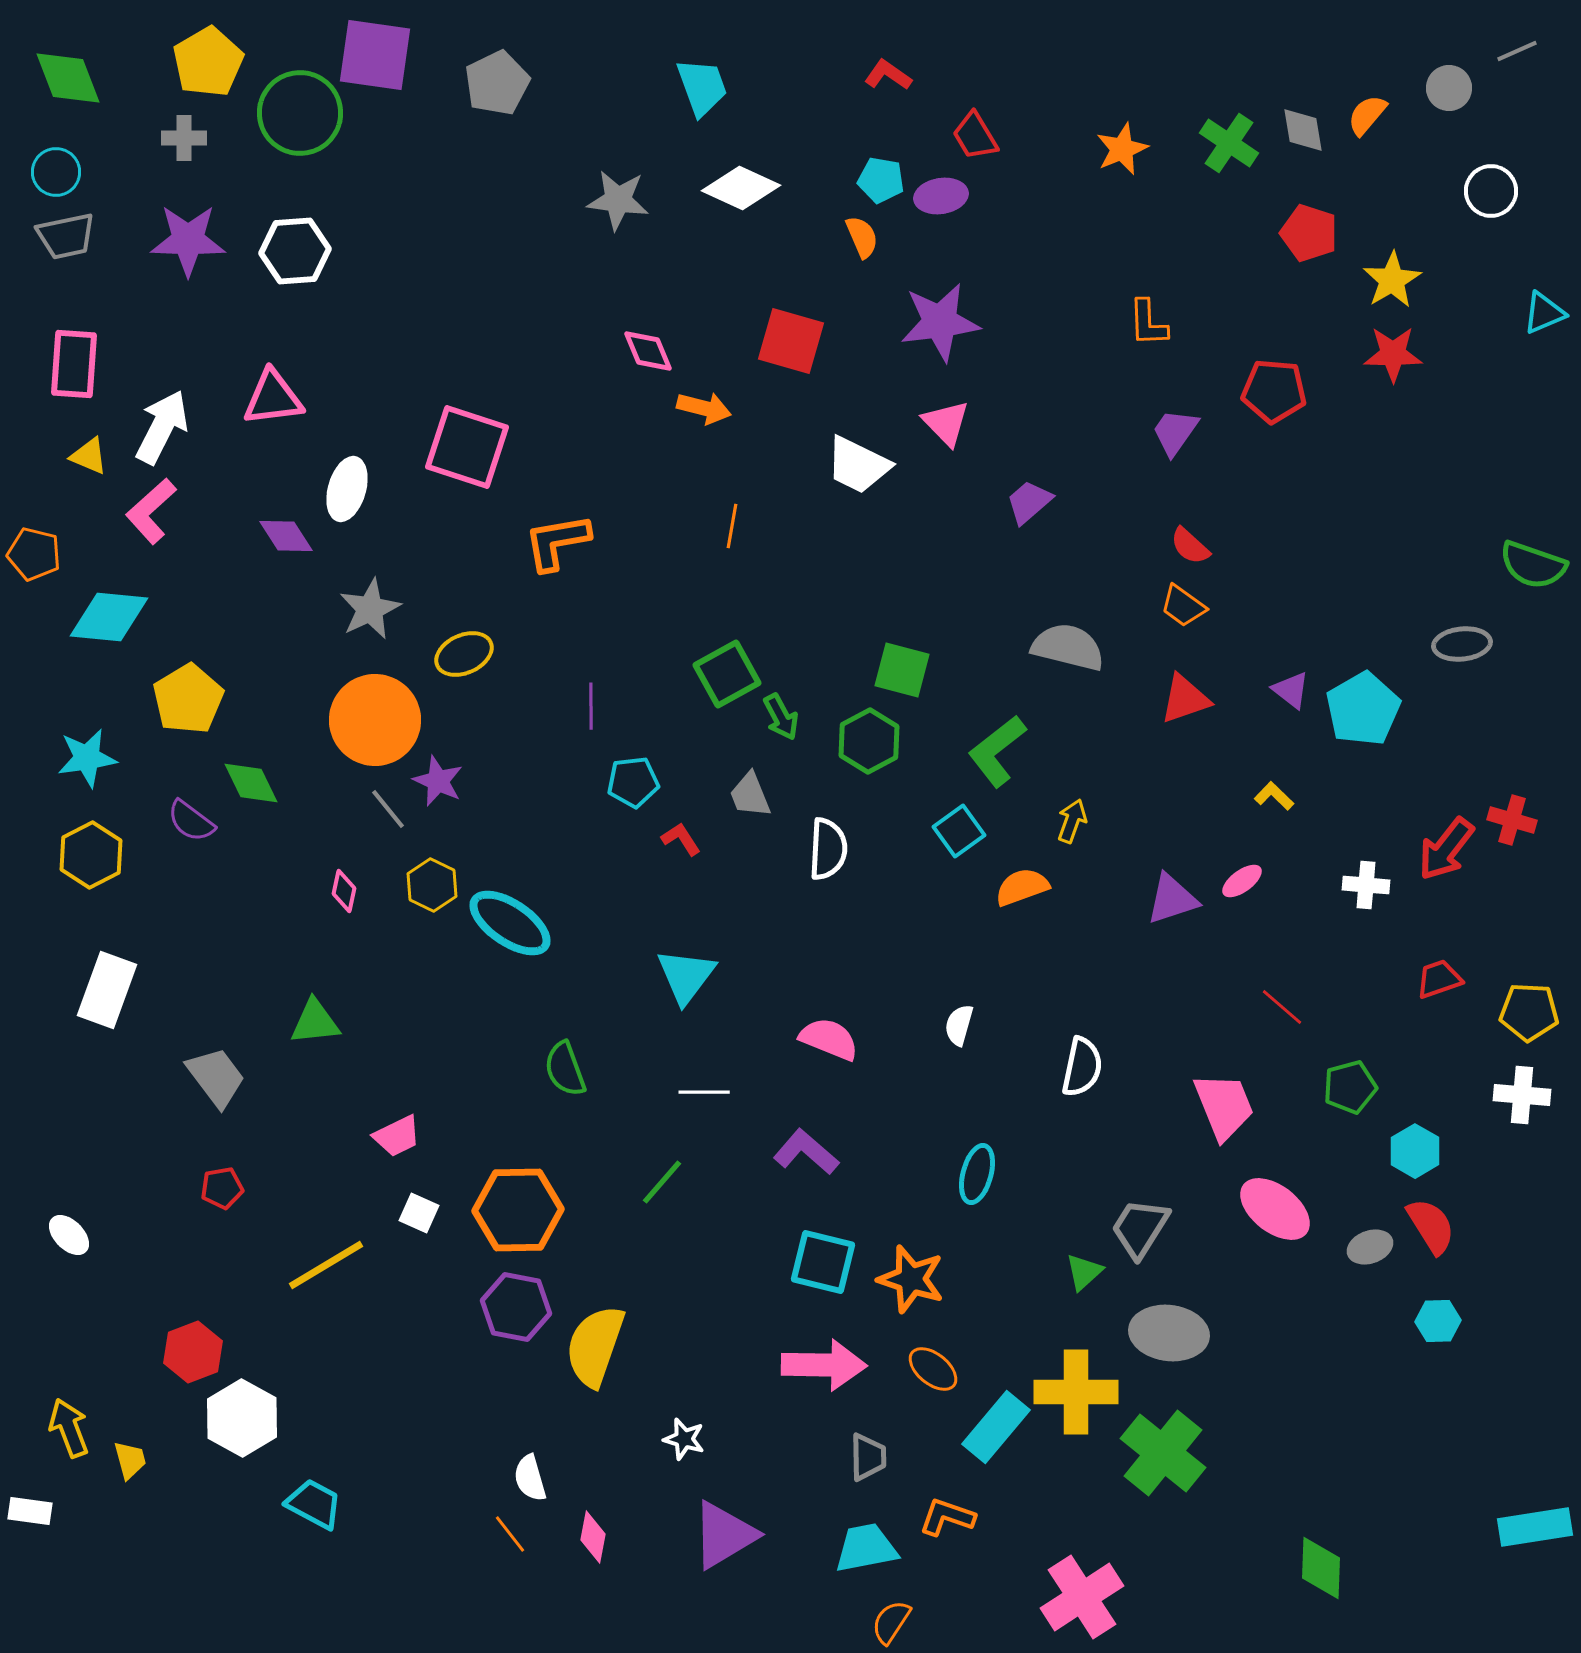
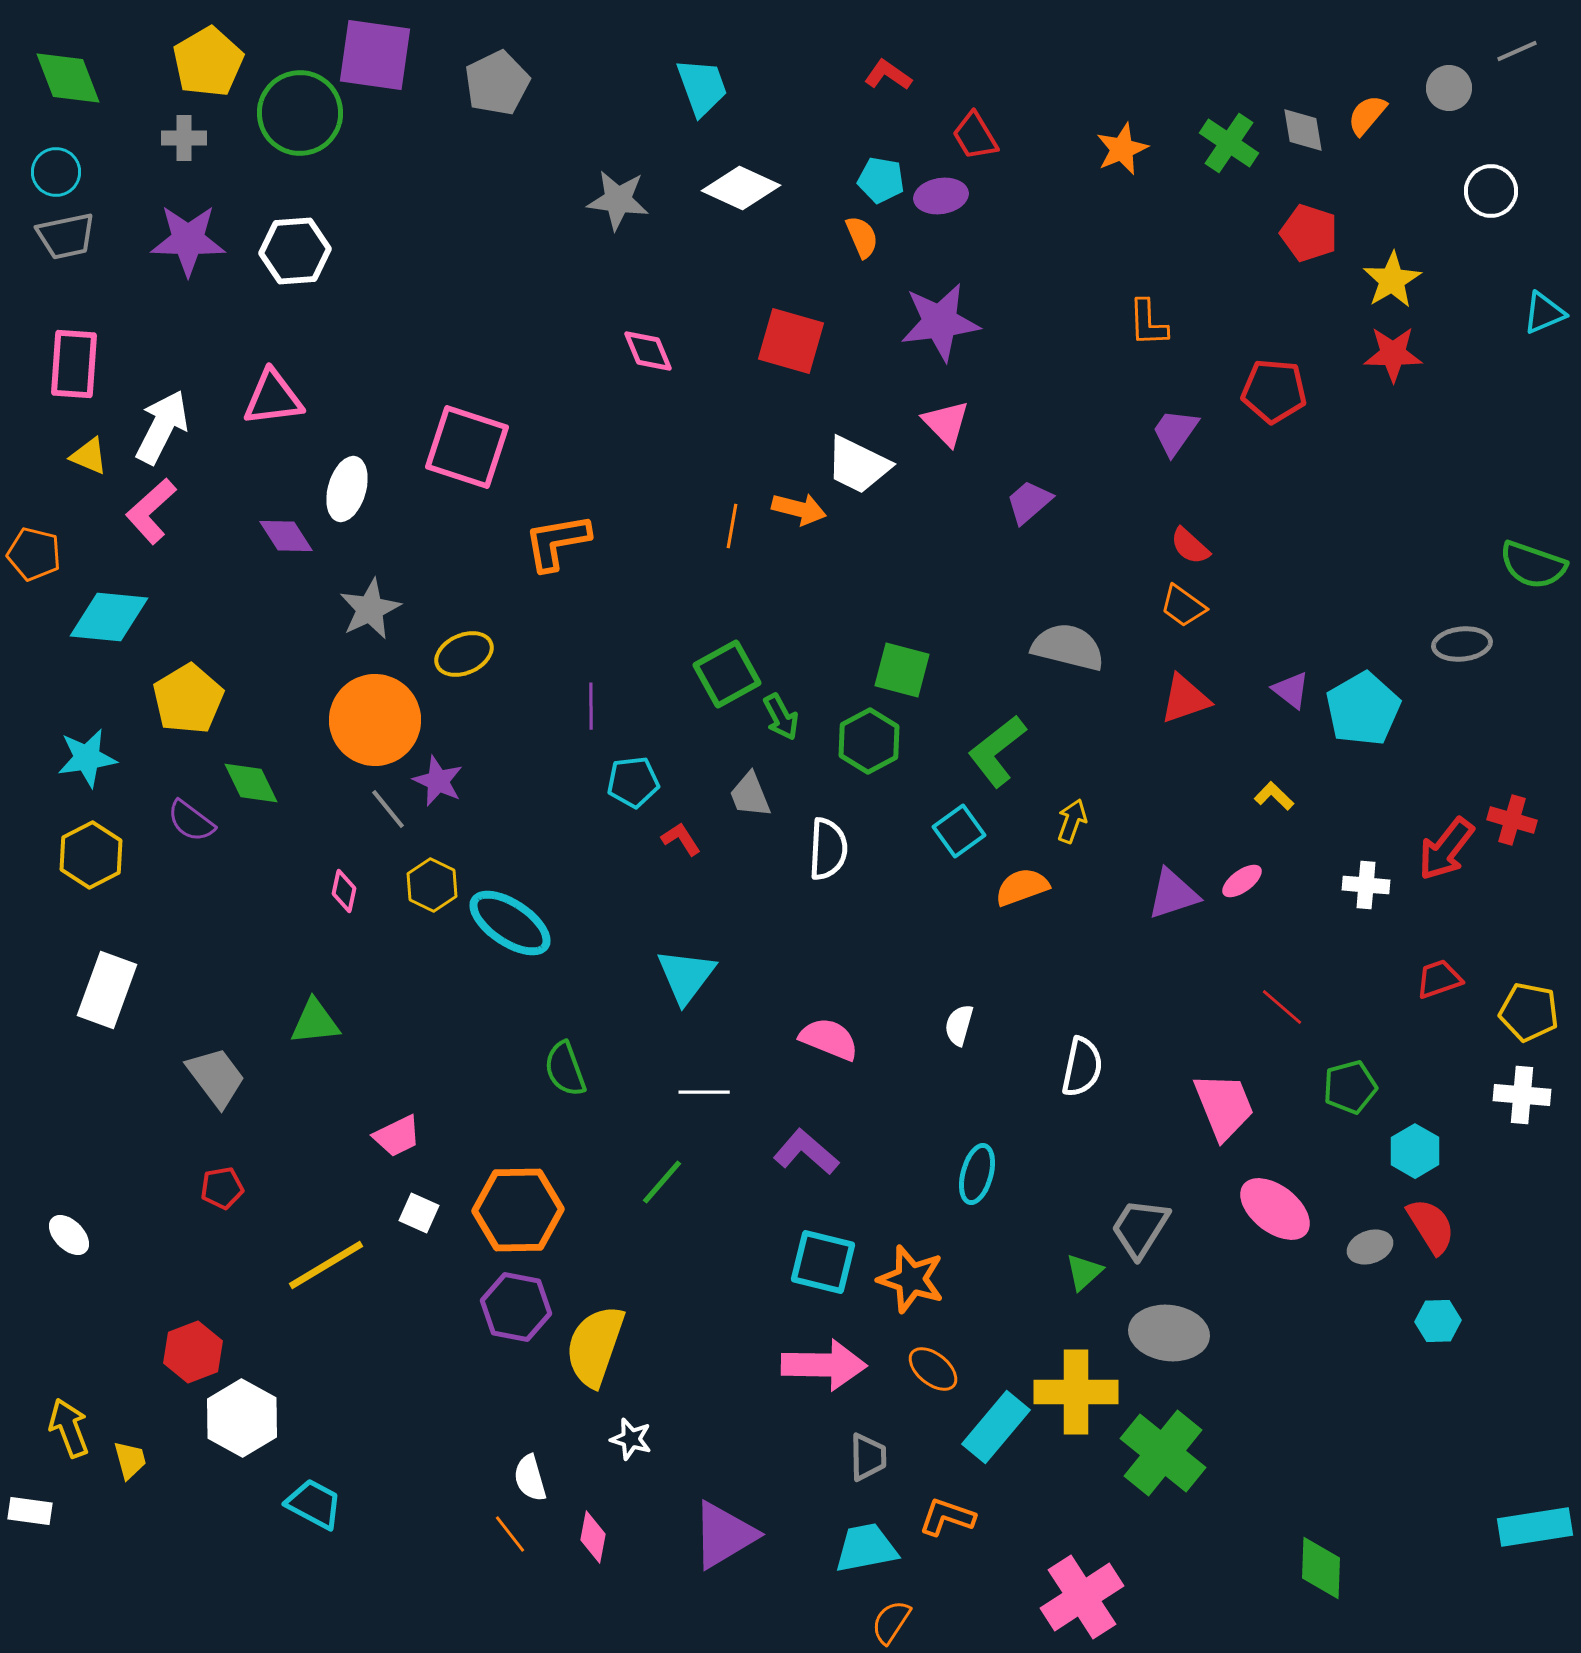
orange arrow at (704, 408): moved 95 px right, 101 px down
purple triangle at (1172, 899): moved 1 px right, 5 px up
yellow pentagon at (1529, 1012): rotated 8 degrees clockwise
white star at (684, 1439): moved 53 px left
